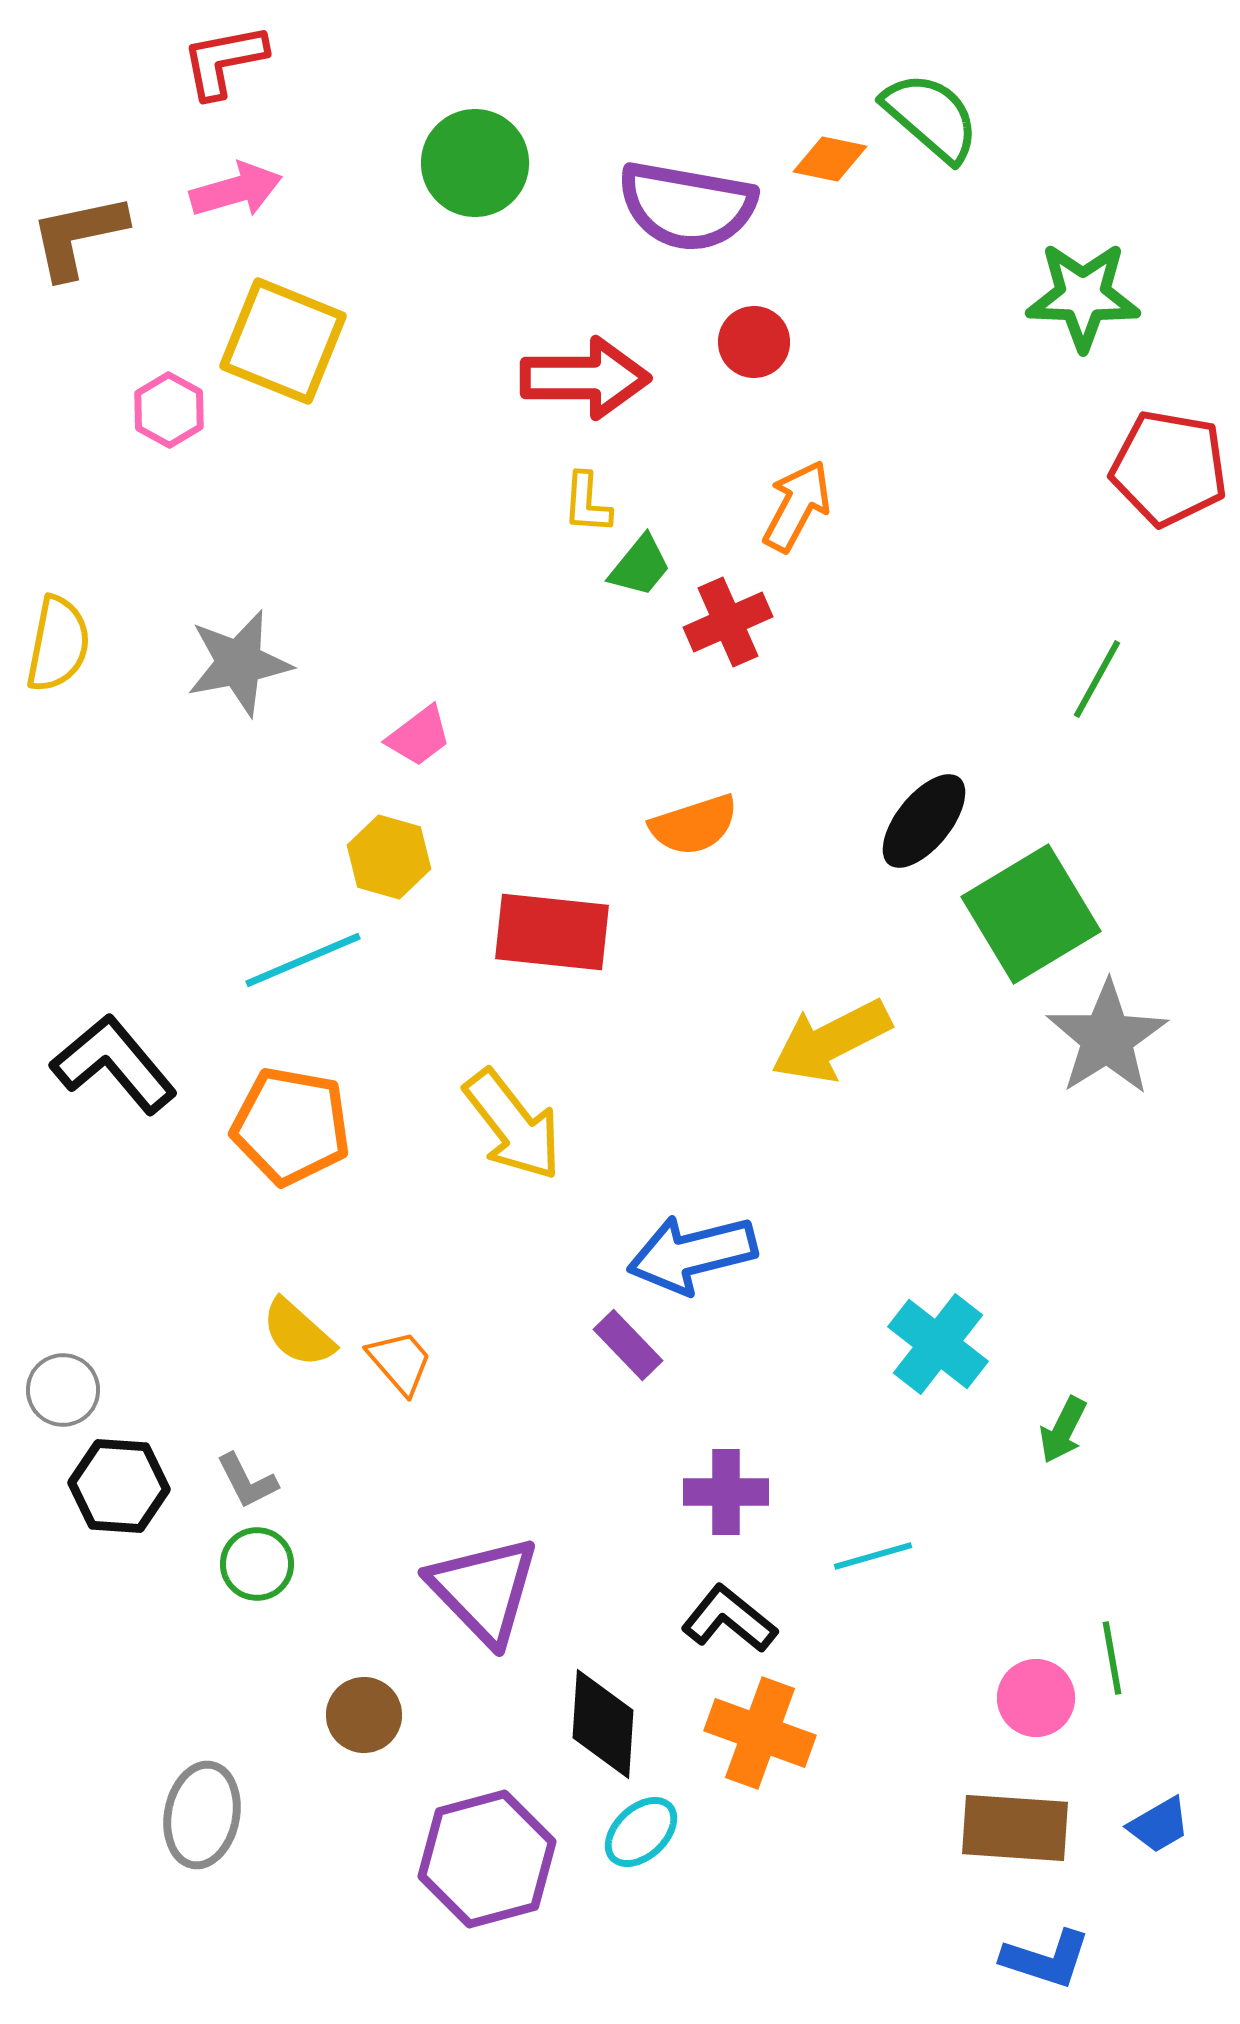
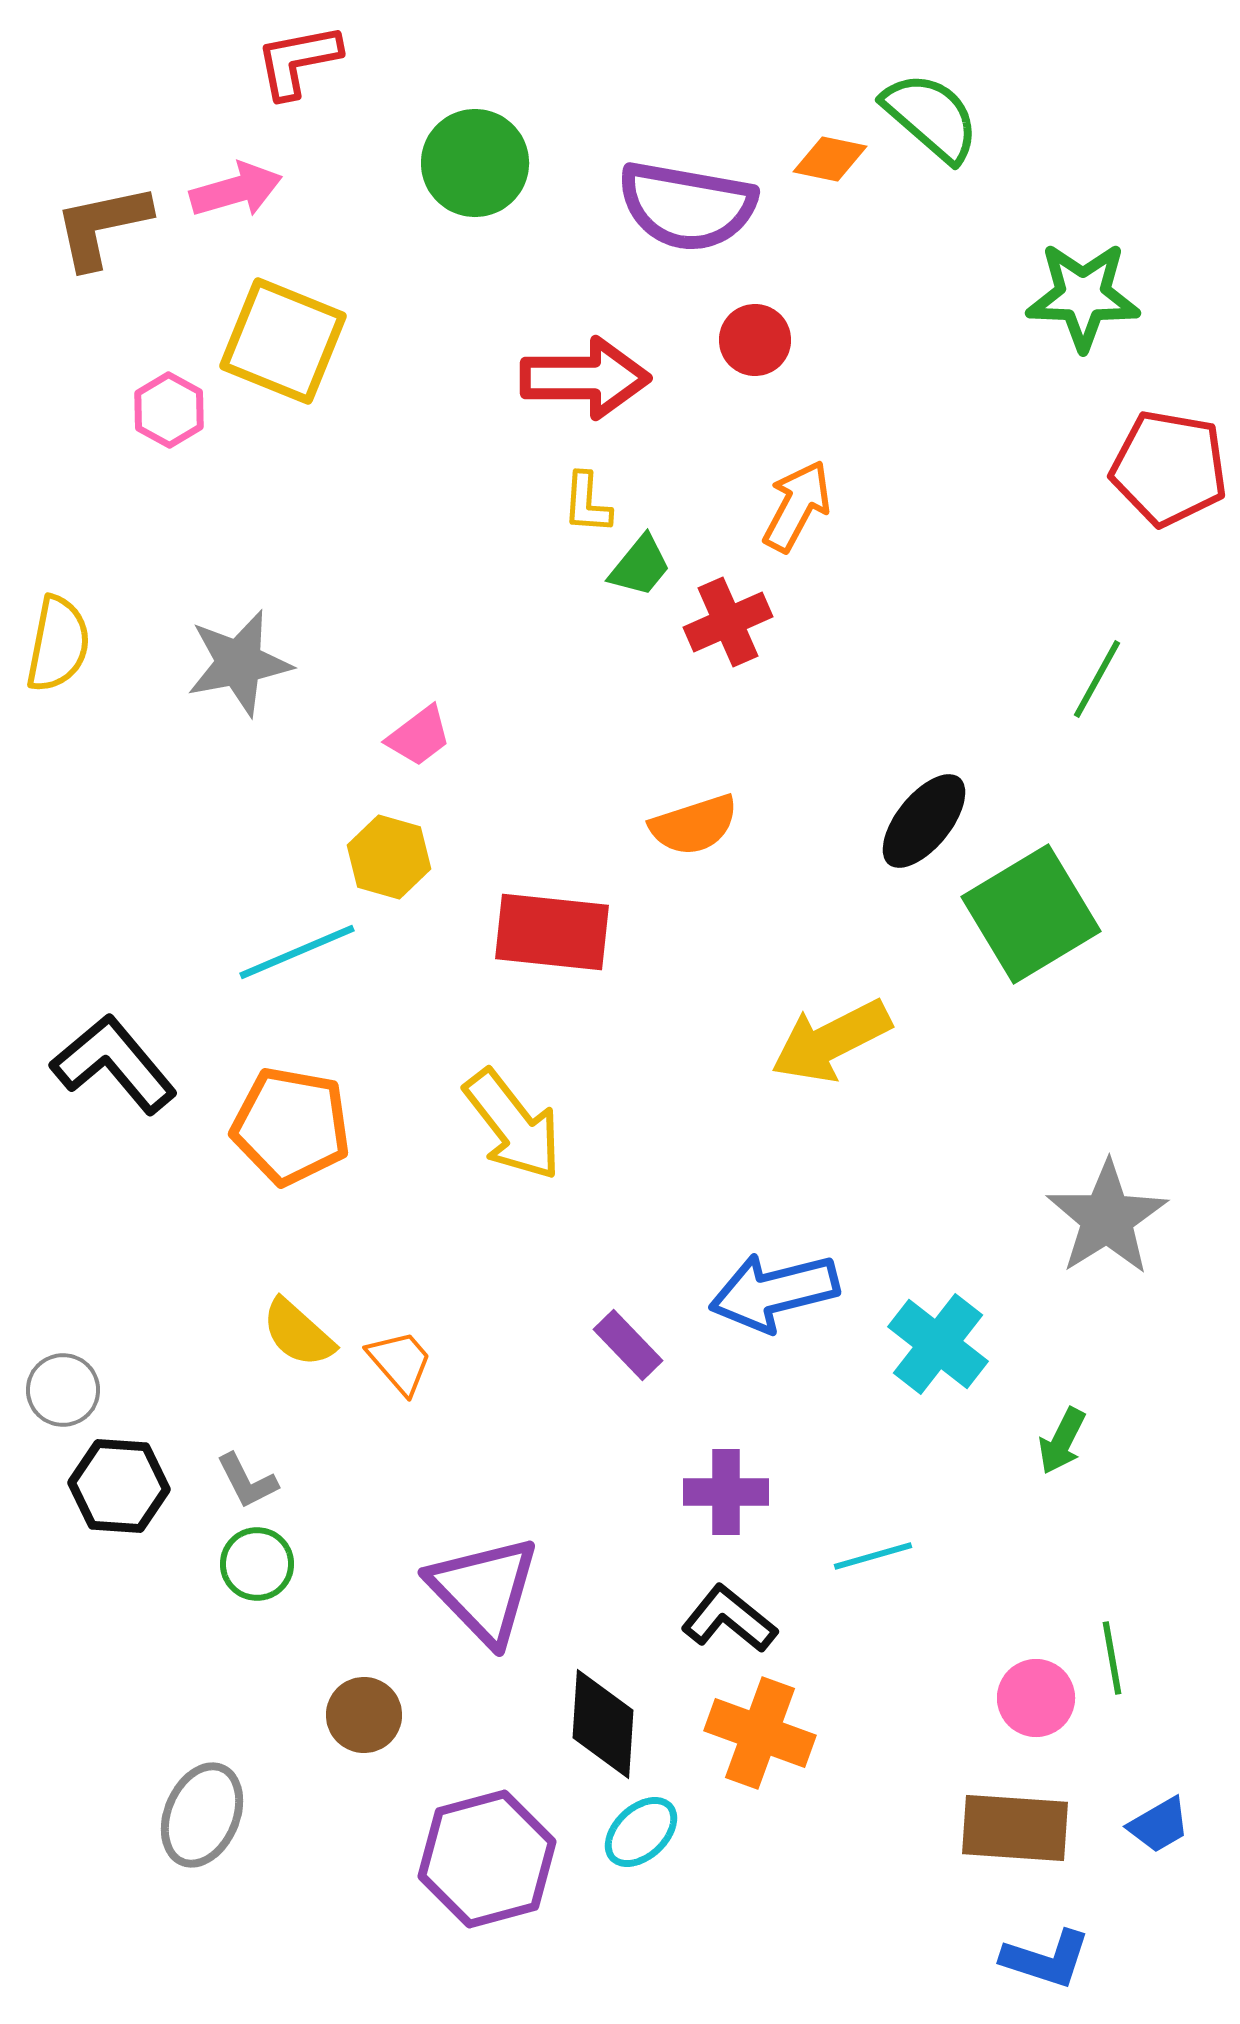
red L-shape at (224, 61): moved 74 px right
brown L-shape at (78, 236): moved 24 px right, 10 px up
red circle at (754, 342): moved 1 px right, 2 px up
cyan line at (303, 960): moved 6 px left, 8 px up
gray star at (1107, 1038): moved 180 px down
blue arrow at (692, 1254): moved 82 px right, 38 px down
green arrow at (1063, 1430): moved 1 px left, 11 px down
gray ellipse at (202, 1815): rotated 12 degrees clockwise
